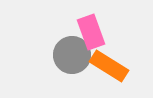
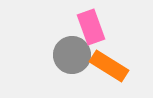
pink rectangle: moved 5 px up
